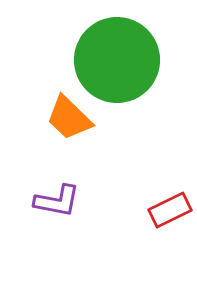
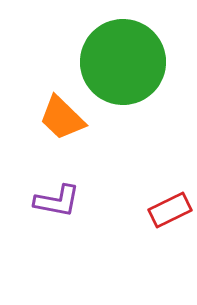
green circle: moved 6 px right, 2 px down
orange trapezoid: moved 7 px left
